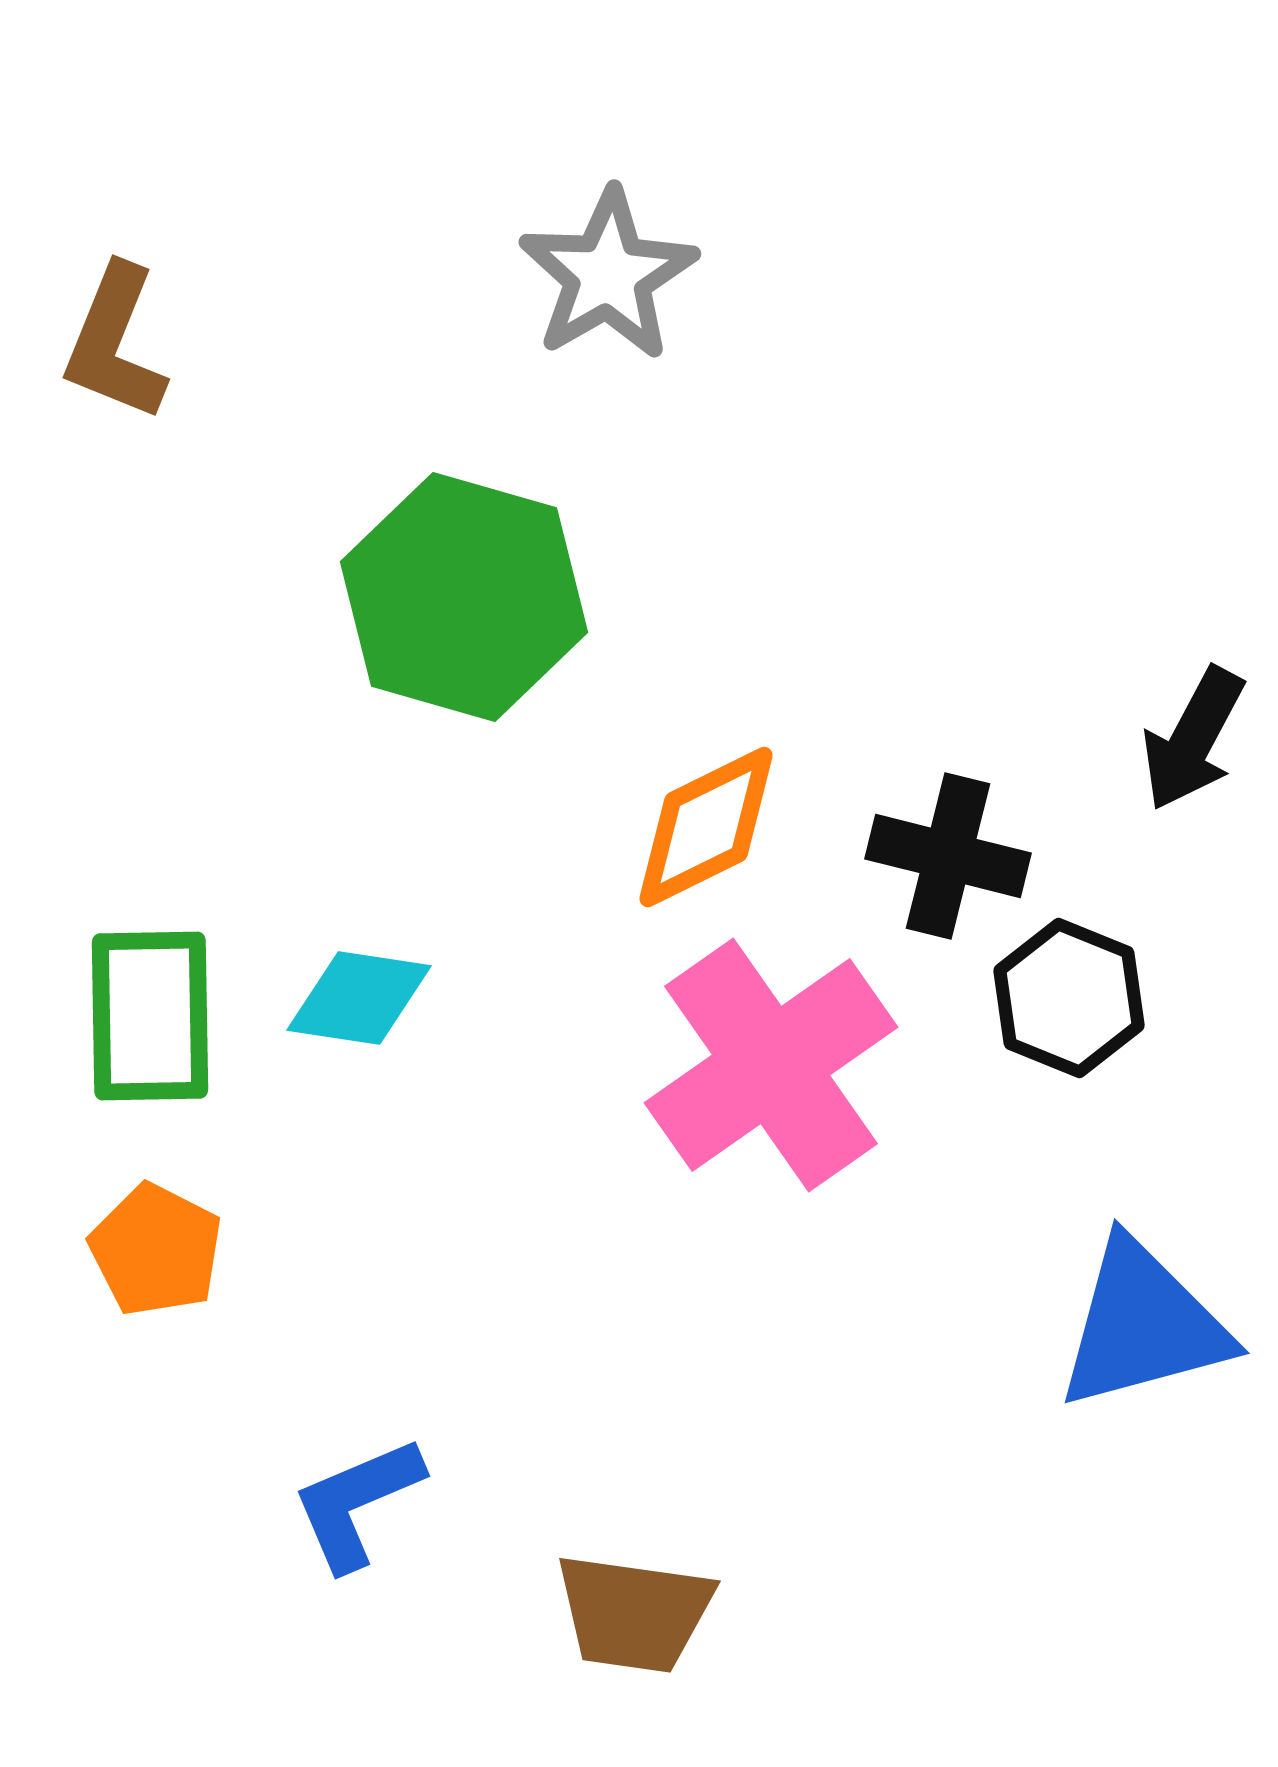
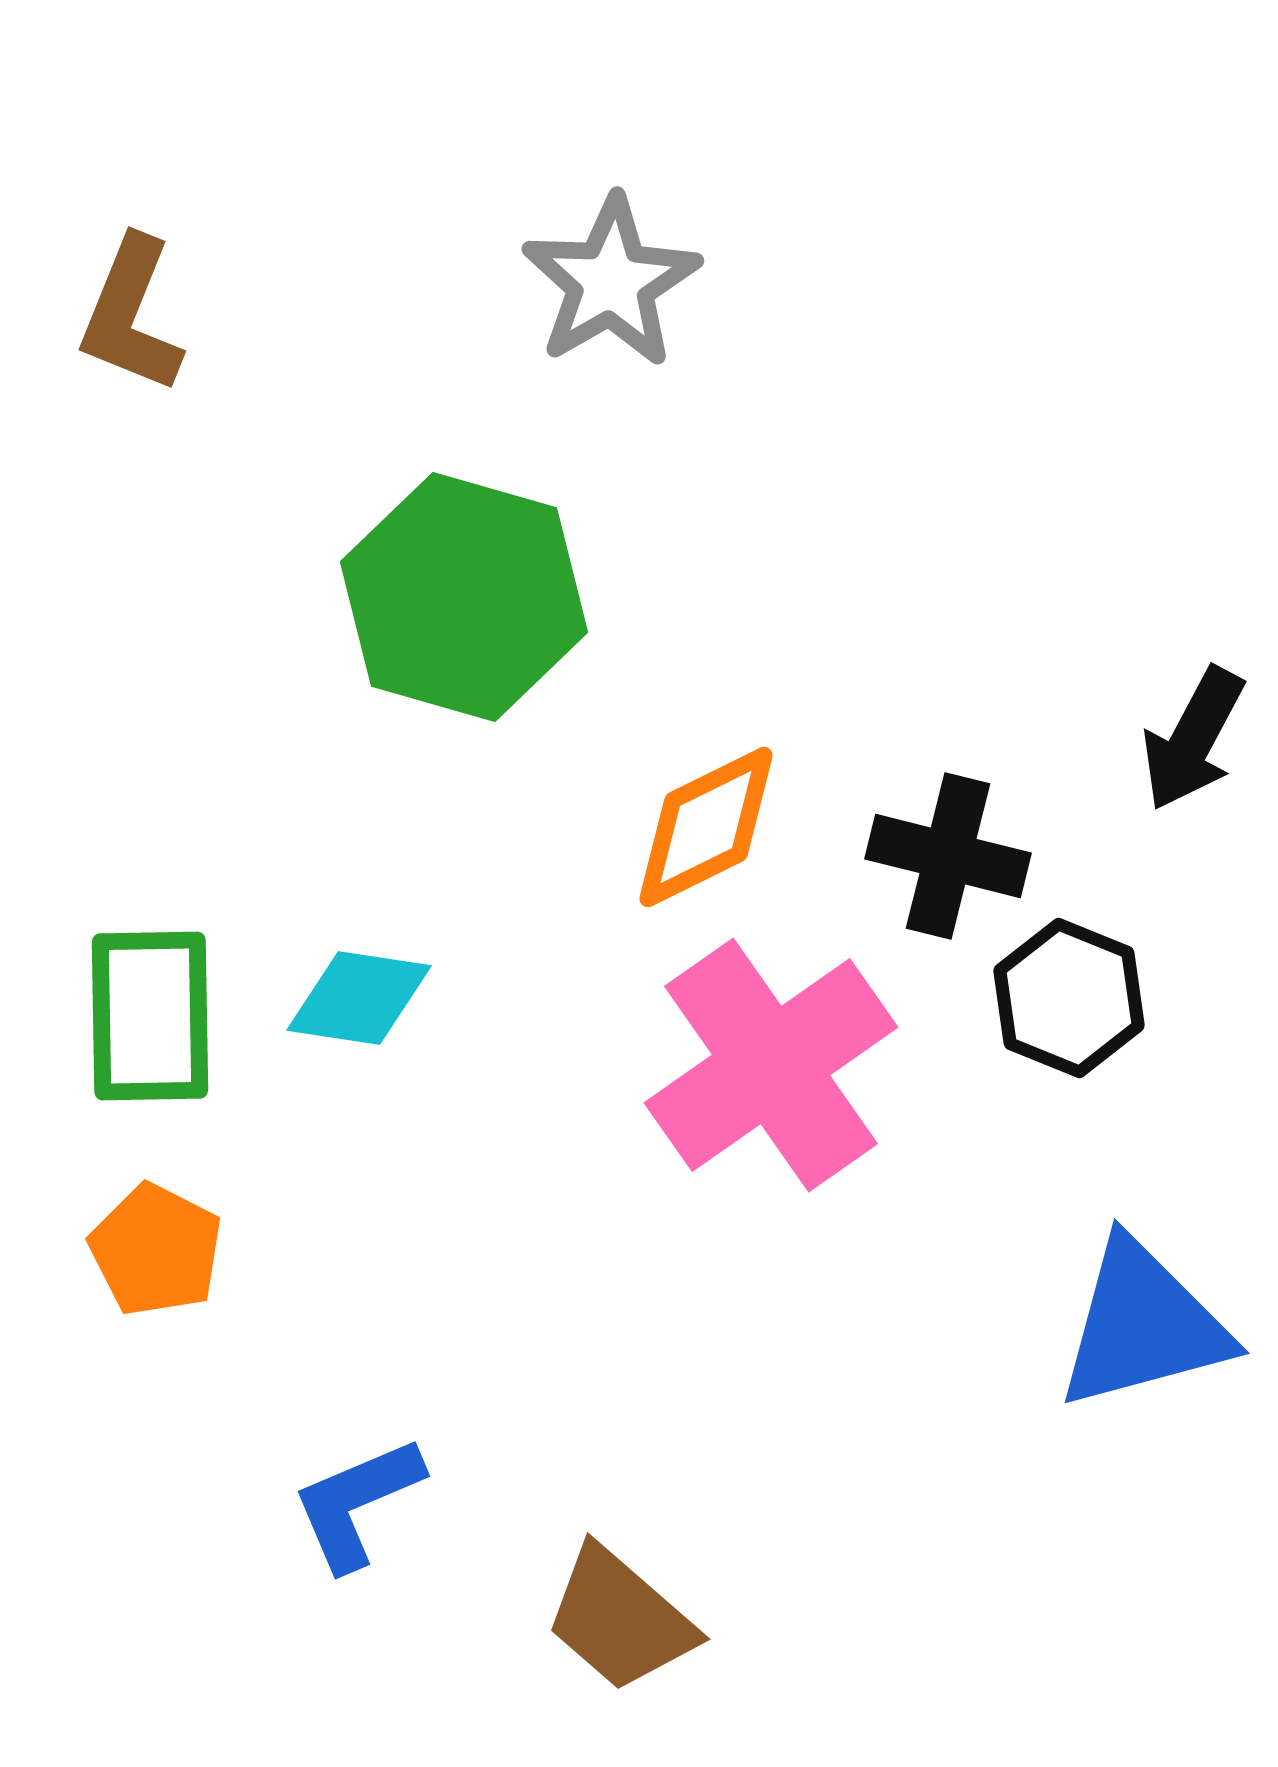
gray star: moved 3 px right, 7 px down
brown L-shape: moved 16 px right, 28 px up
brown trapezoid: moved 14 px left, 6 px down; rotated 33 degrees clockwise
